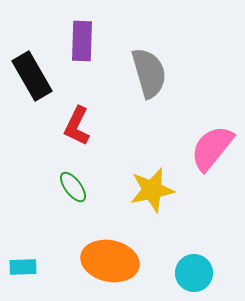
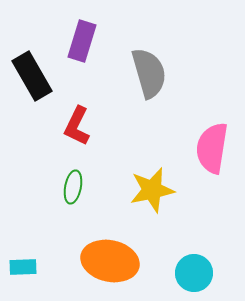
purple rectangle: rotated 15 degrees clockwise
pink semicircle: rotated 30 degrees counterclockwise
green ellipse: rotated 48 degrees clockwise
